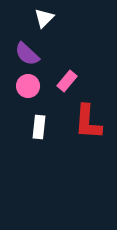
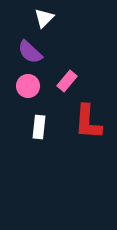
purple semicircle: moved 3 px right, 2 px up
